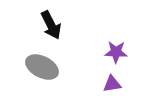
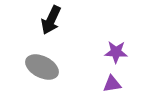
black arrow: moved 5 px up; rotated 52 degrees clockwise
